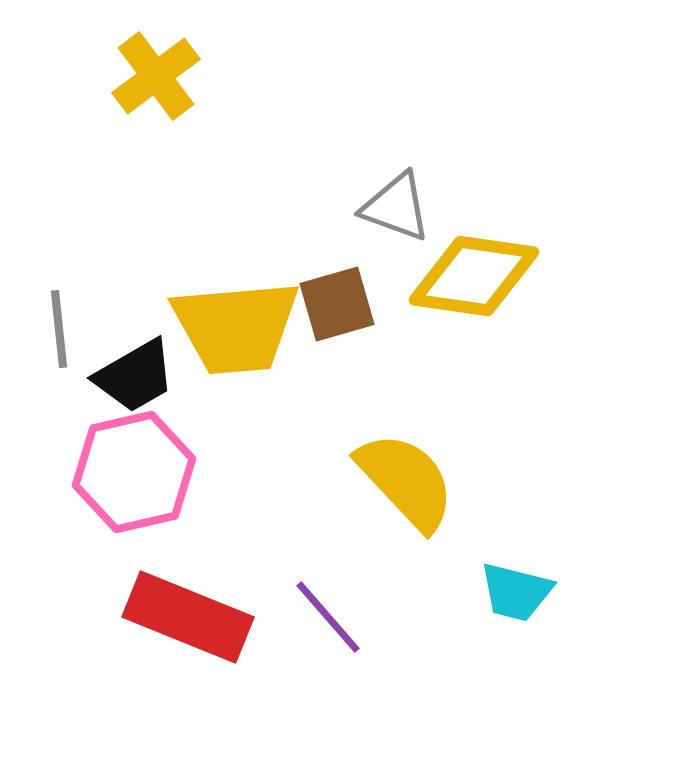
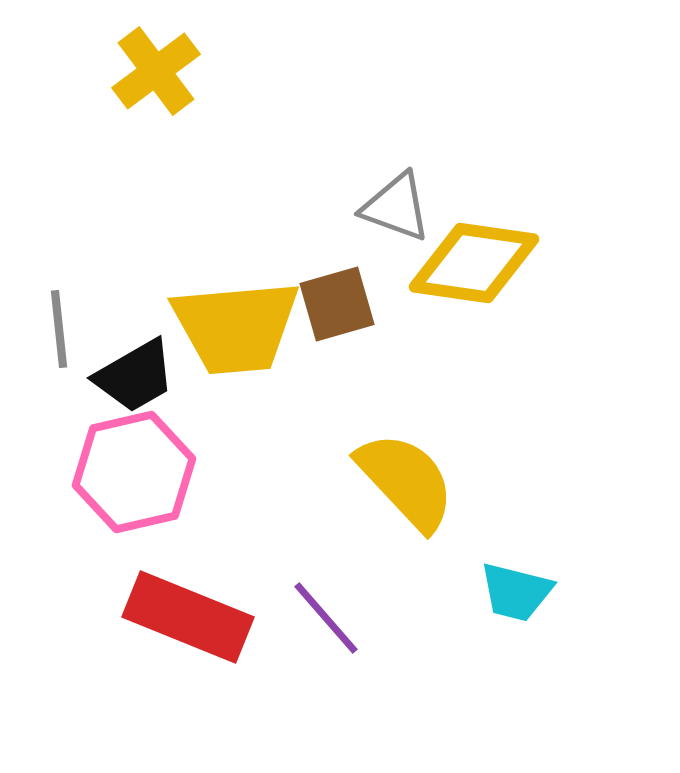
yellow cross: moved 5 px up
yellow diamond: moved 13 px up
purple line: moved 2 px left, 1 px down
